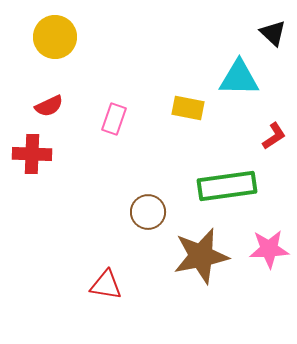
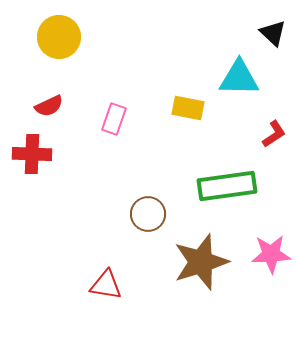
yellow circle: moved 4 px right
red L-shape: moved 2 px up
brown circle: moved 2 px down
pink star: moved 2 px right, 5 px down
brown star: moved 6 px down; rotated 6 degrees counterclockwise
